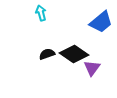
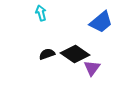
black diamond: moved 1 px right
